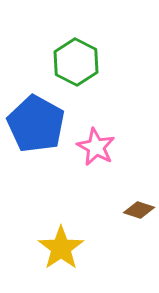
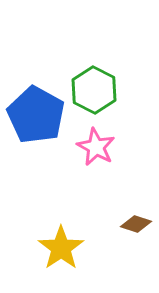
green hexagon: moved 18 px right, 28 px down
blue pentagon: moved 9 px up
brown diamond: moved 3 px left, 14 px down
